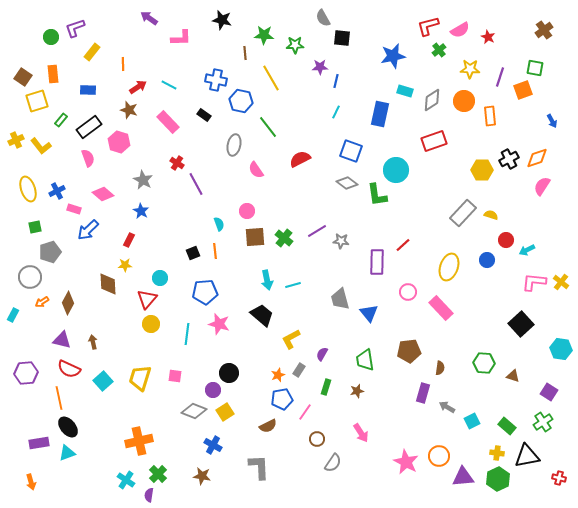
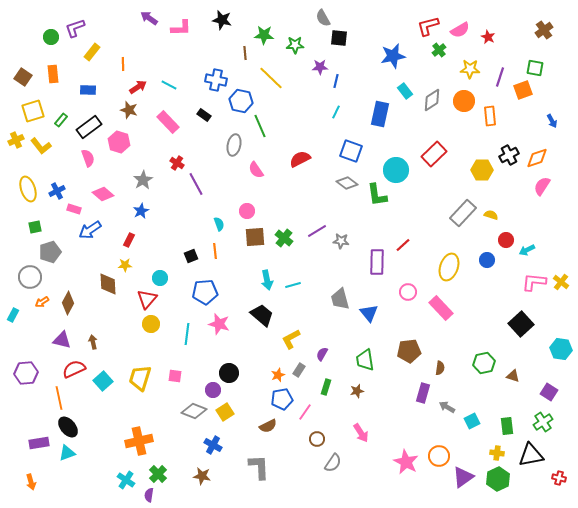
pink L-shape at (181, 38): moved 10 px up
black square at (342, 38): moved 3 px left
yellow line at (271, 78): rotated 16 degrees counterclockwise
cyan rectangle at (405, 91): rotated 35 degrees clockwise
yellow square at (37, 101): moved 4 px left, 10 px down
green line at (268, 127): moved 8 px left, 1 px up; rotated 15 degrees clockwise
red rectangle at (434, 141): moved 13 px down; rotated 25 degrees counterclockwise
black cross at (509, 159): moved 4 px up
gray star at (143, 180): rotated 12 degrees clockwise
blue star at (141, 211): rotated 14 degrees clockwise
blue arrow at (88, 230): moved 2 px right; rotated 10 degrees clockwise
black square at (193, 253): moved 2 px left, 3 px down
green hexagon at (484, 363): rotated 15 degrees counterclockwise
red semicircle at (69, 369): moved 5 px right; rotated 130 degrees clockwise
green rectangle at (507, 426): rotated 42 degrees clockwise
black triangle at (527, 456): moved 4 px right, 1 px up
purple triangle at (463, 477): rotated 30 degrees counterclockwise
